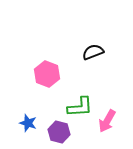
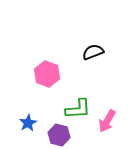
green L-shape: moved 2 px left, 2 px down
blue star: rotated 24 degrees clockwise
purple hexagon: moved 3 px down
